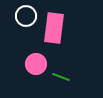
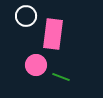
pink rectangle: moved 1 px left, 6 px down
pink circle: moved 1 px down
